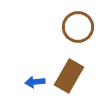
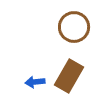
brown circle: moved 4 px left
